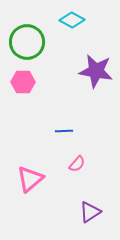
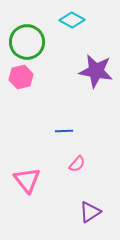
pink hexagon: moved 2 px left, 5 px up; rotated 15 degrees counterclockwise
pink triangle: moved 3 px left, 1 px down; rotated 28 degrees counterclockwise
